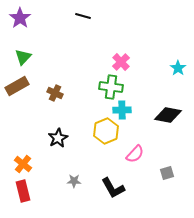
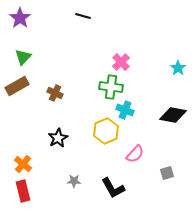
cyan cross: moved 3 px right; rotated 24 degrees clockwise
black diamond: moved 5 px right
